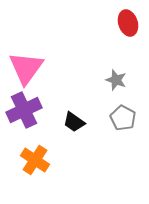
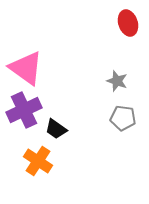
pink triangle: rotated 30 degrees counterclockwise
gray star: moved 1 px right, 1 px down
gray pentagon: rotated 20 degrees counterclockwise
black trapezoid: moved 18 px left, 7 px down
orange cross: moved 3 px right, 1 px down
